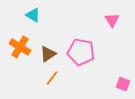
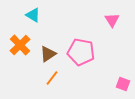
orange cross: moved 2 px up; rotated 15 degrees clockwise
